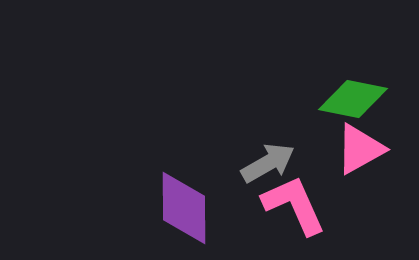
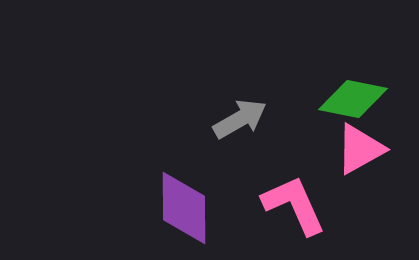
gray arrow: moved 28 px left, 44 px up
